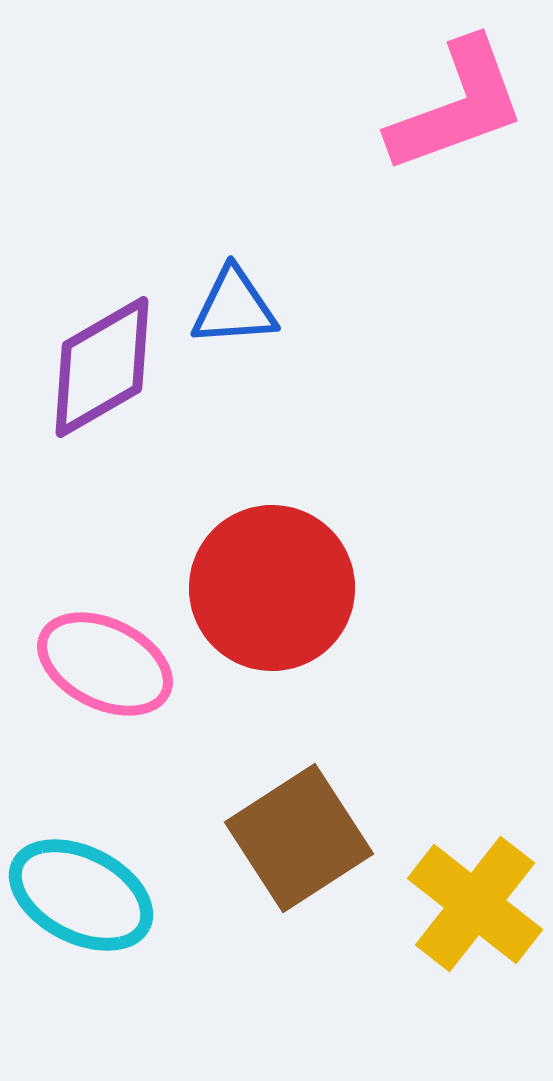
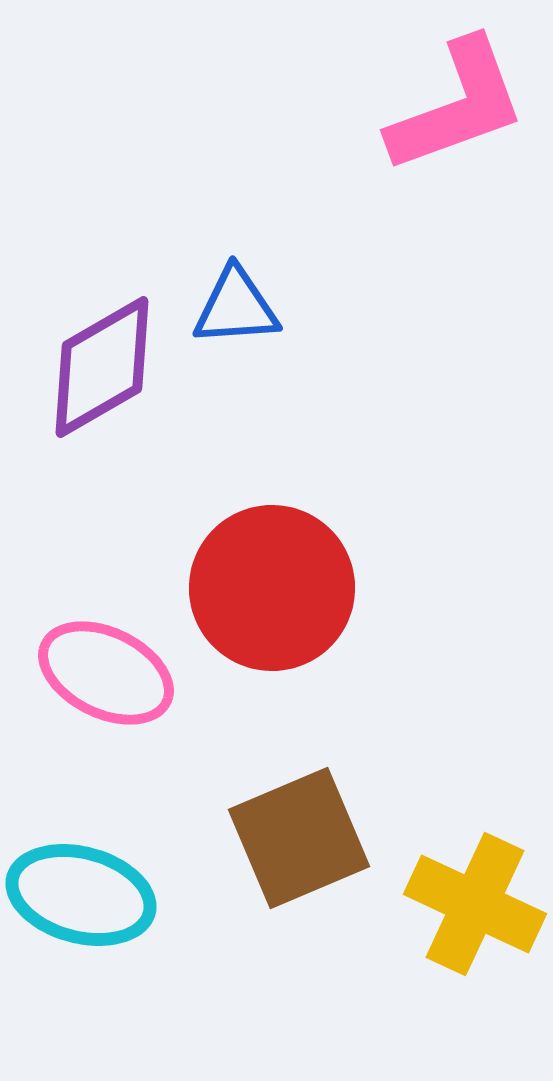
blue triangle: moved 2 px right
pink ellipse: moved 1 px right, 9 px down
brown square: rotated 10 degrees clockwise
cyan ellipse: rotated 12 degrees counterclockwise
yellow cross: rotated 13 degrees counterclockwise
